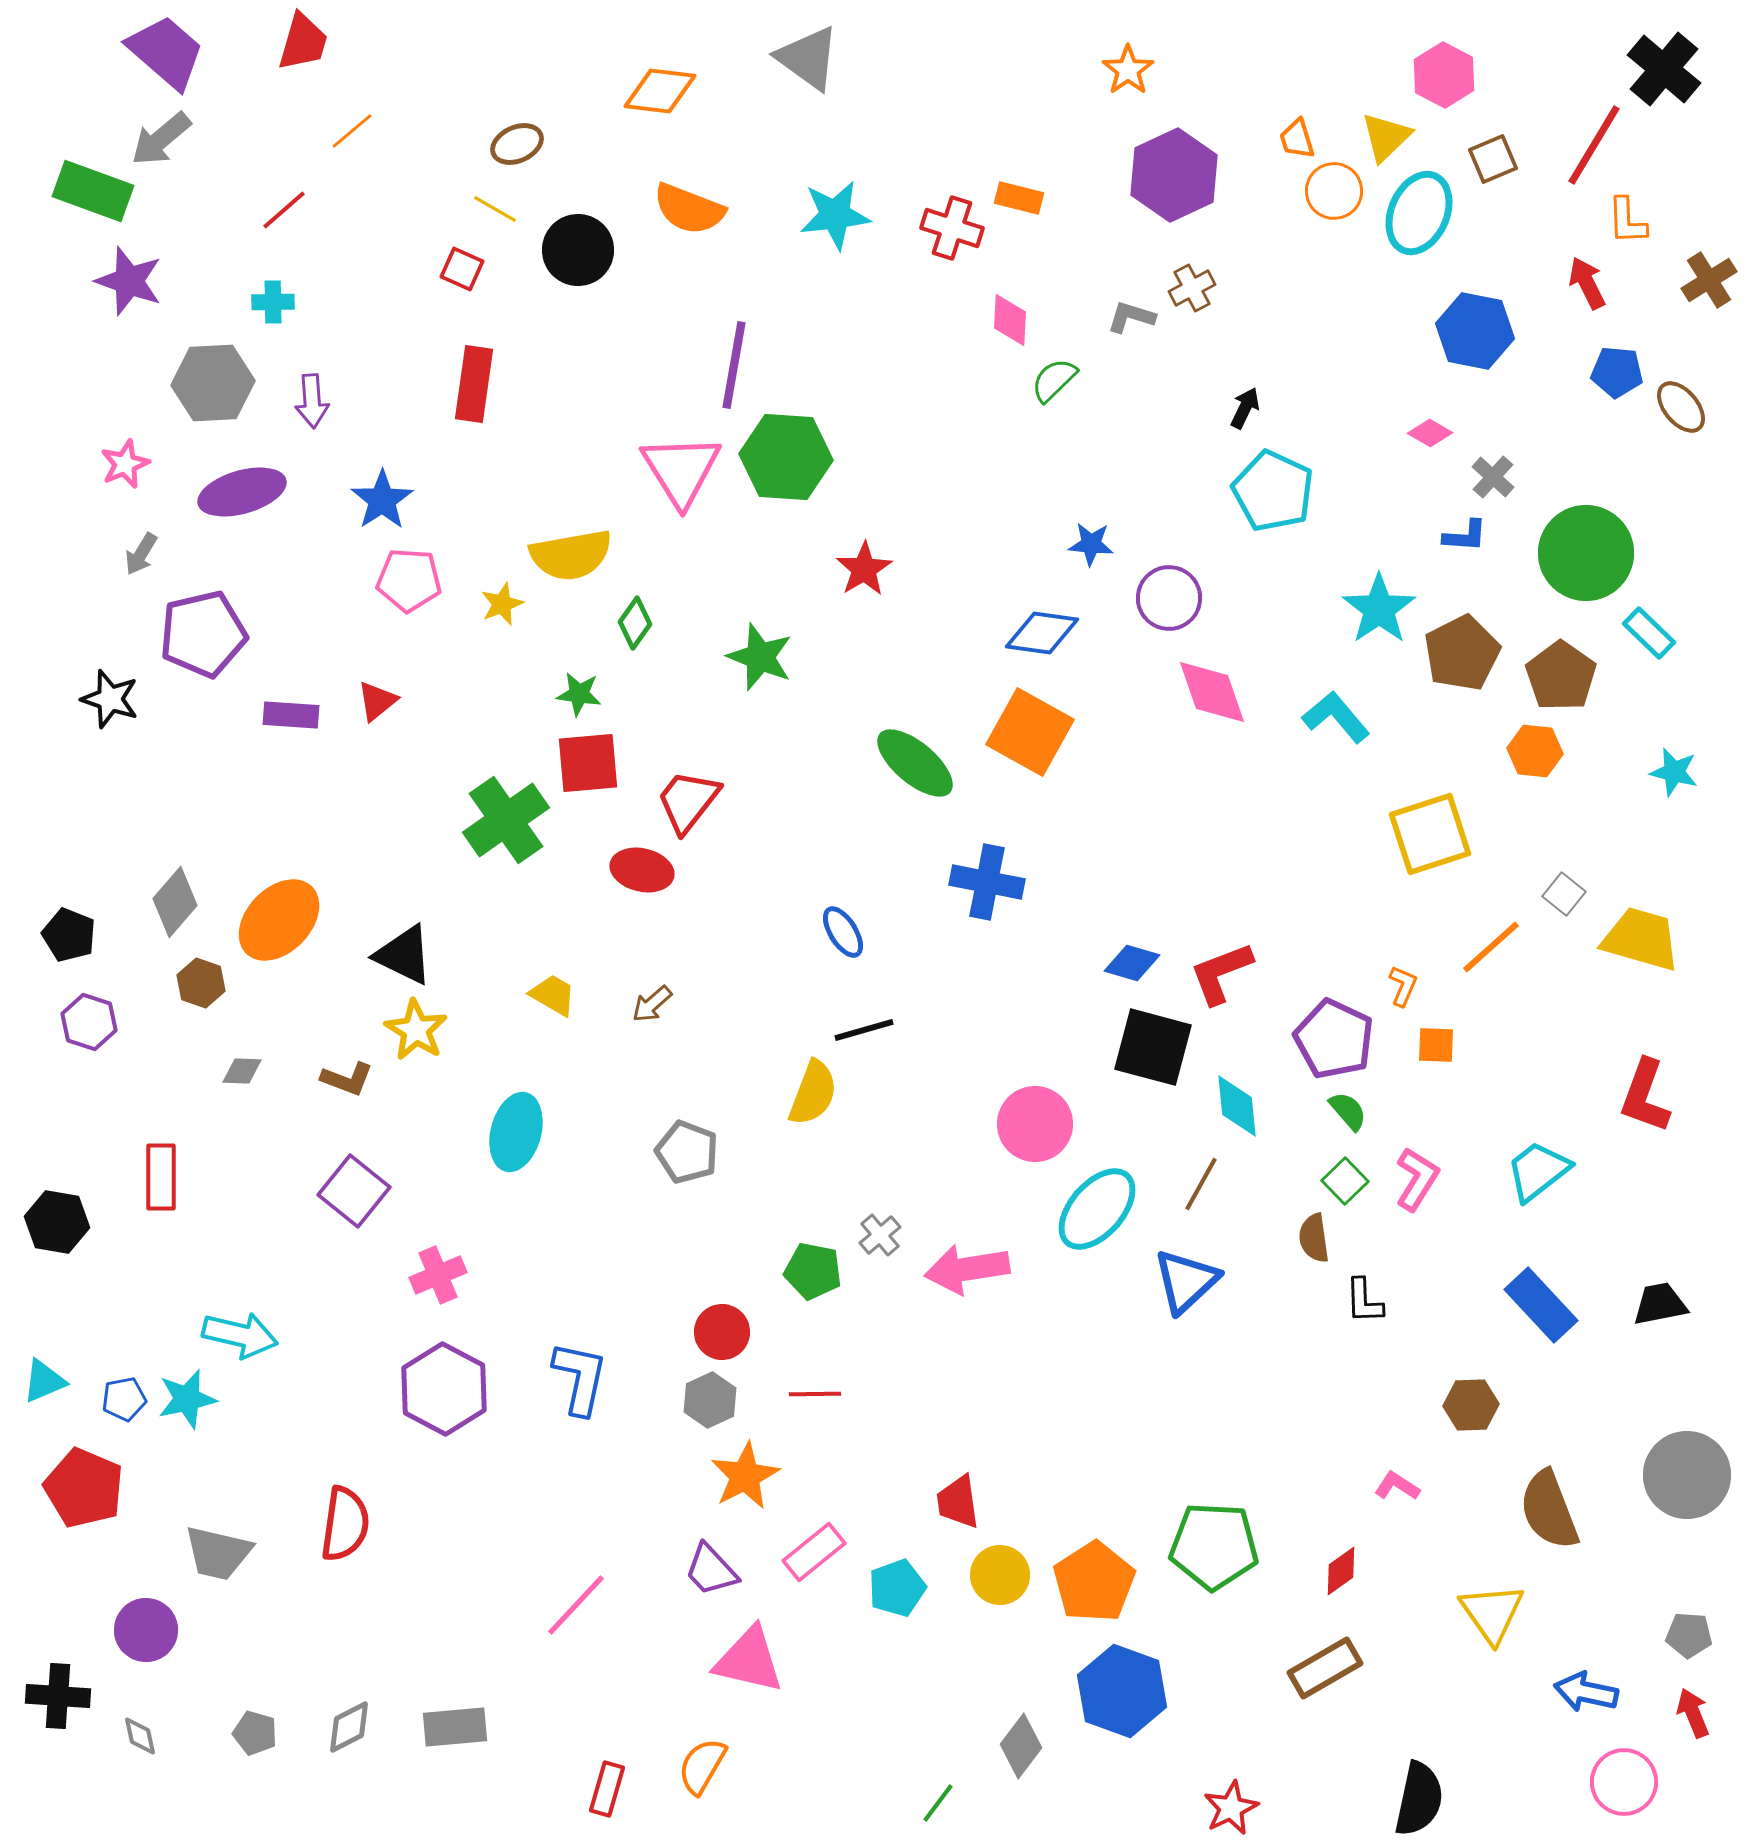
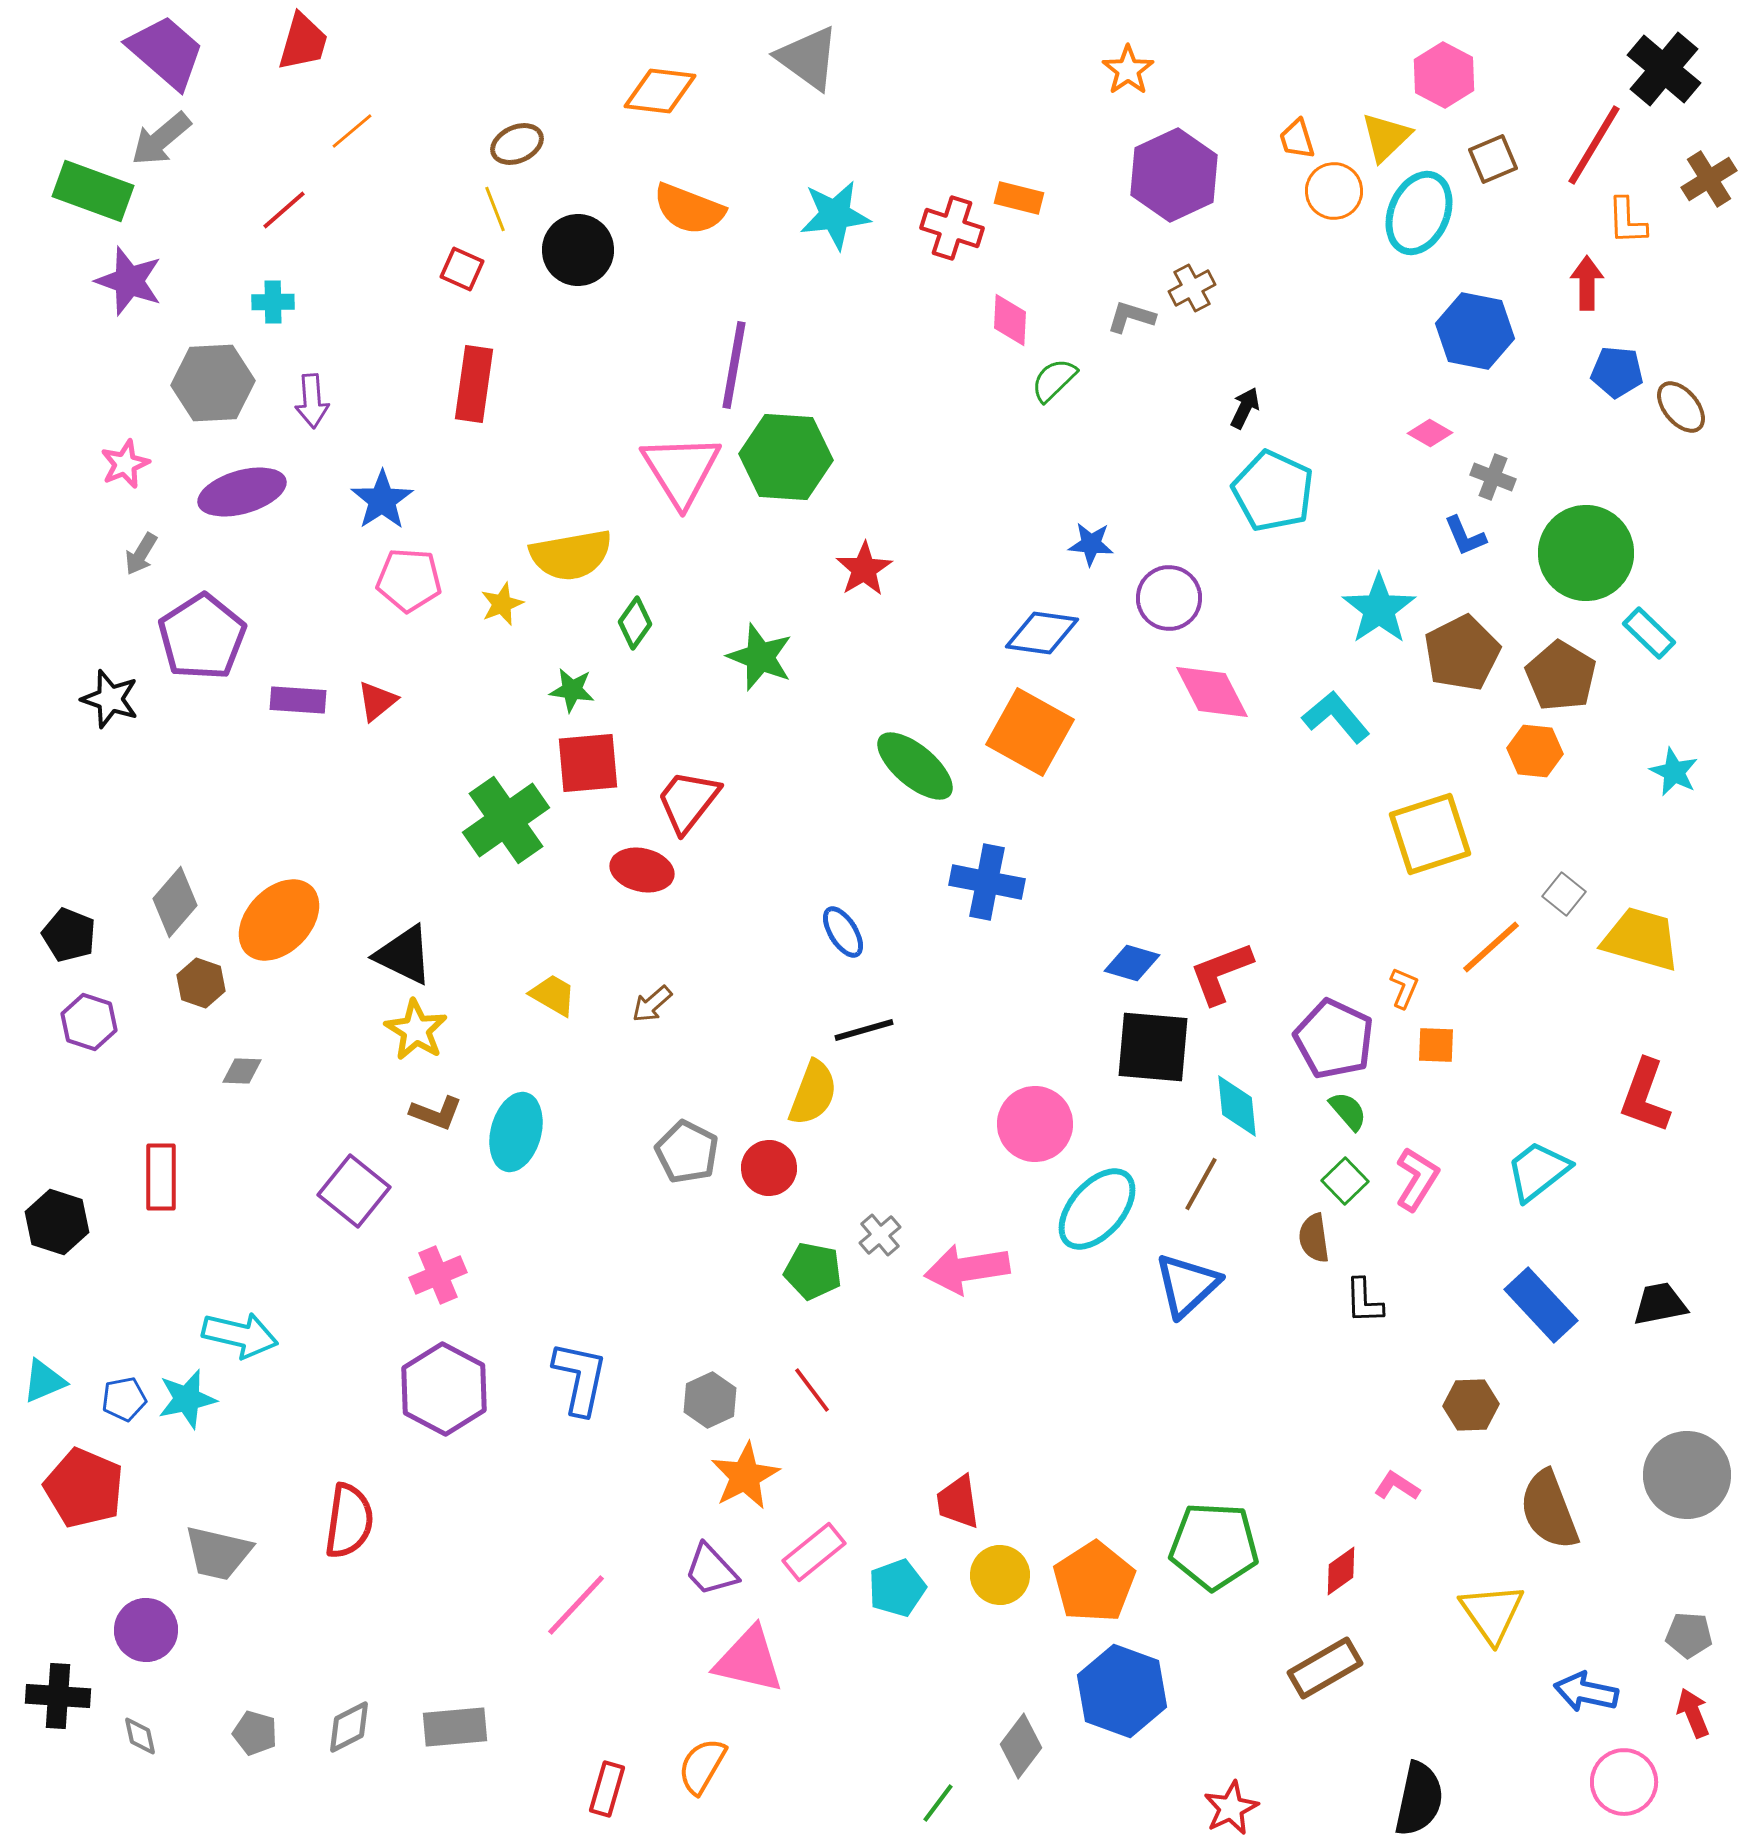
yellow line at (495, 209): rotated 39 degrees clockwise
brown cross at (1709, 280): moved 101 px up
red arrow at (1587, 283): rotated 26 degrees clockwise
gray cross at (1493, 477): rotated 21 degrees counterclockwise
blue L-shape at (1465, 536): rotated 63 degrees clockwise
purple pentagon at (203, 634): moved 1 px left, 3 px down; rotated 20 degrees counterclockwise
brown pentagon at (1561, 676): rotated 4 degrees counterclockwise
pink diamond at (1212, 692): rotated 8 degrees counterclockwise
green star at (579, 694): moved 7 px left, 4 px up
purple rectangle at (291, 715): moved 7 px right, 15 px up
green ellipse at (915, 763): moved 3 px down
cyan star at (1674, 772): rotated 12 degrees clockwise
orange L-shape at (1403, 986): moved 1 px right, 2 px down
black square at (1153, 1047): rotated 10 degrees counterclockwise
brown L-shape at (347, 1079): moved 89 px right, 34 px down
gray pentagon at (687, 1152): rotated 6 degrees clockwise
black hexagon at (57, 1222): rotated 8 degrees clockwise
blue triangle at (1186, 1281): moved 1 px right, 4 px down
red circle at (722, 1332): moved 47 px right, 164 px up
red line at (815, 1394): moved 3 px left, 4 px up; rotated 54 degrees clockwise
red semicircle at (345, 1524): moved 4 px right, 3 px up
